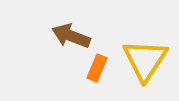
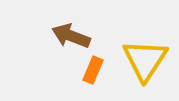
orange rectangle: moved 4 px left, 2 px down
